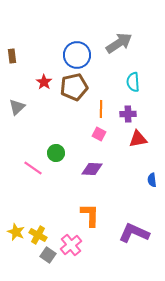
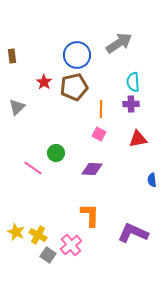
purple cross: moved 3 px right, 10 px up
purple L-shape: moved 1 px left
